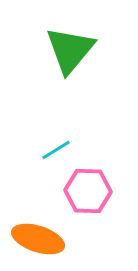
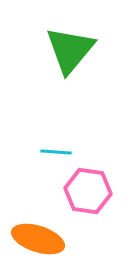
cyan line: moved 2 px down; rotated 36 degrees clockwise
pink hexagon: rotated 6 degrees clockwise
